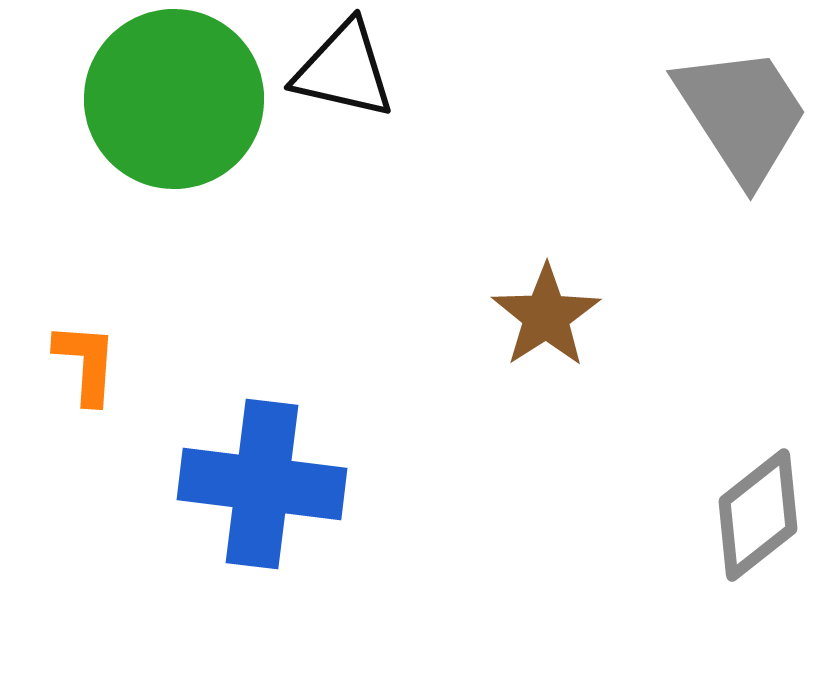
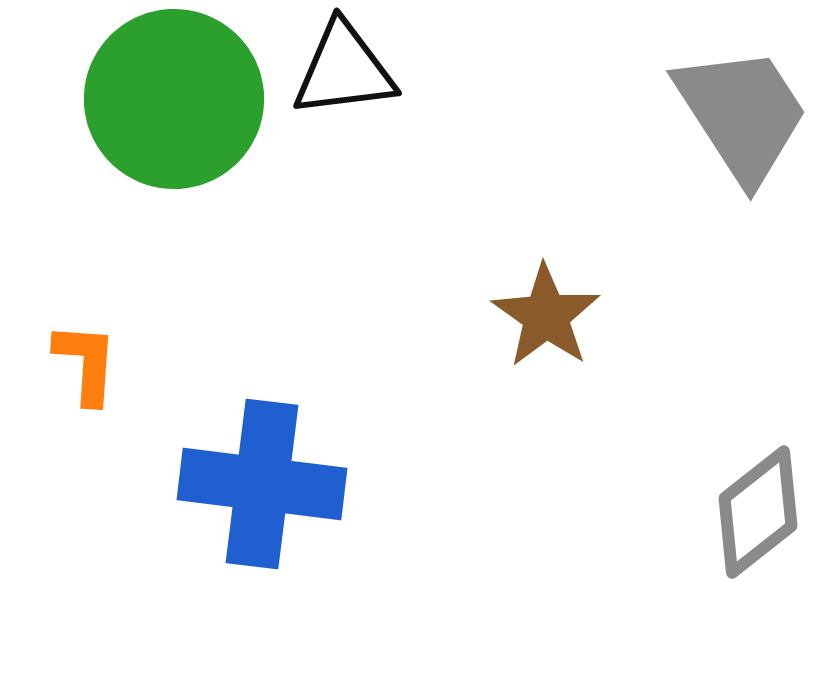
black triangle: rotated 20 degrees counterclockwise
brown star: rotated 4 degrees counterclockwise
gray diamond: moved 3 px up
